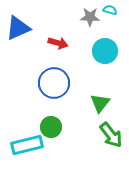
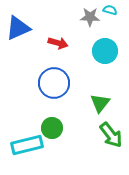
green circle: moved 1 px right, 1 px down
